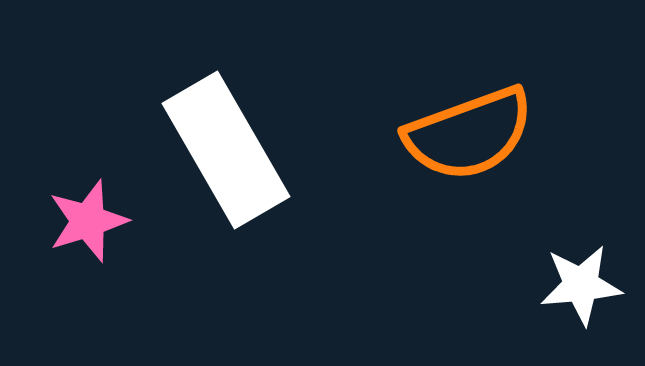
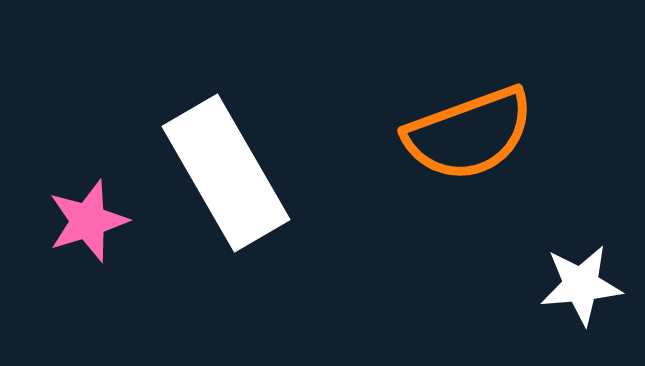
white rectangle: moved 23 px down
